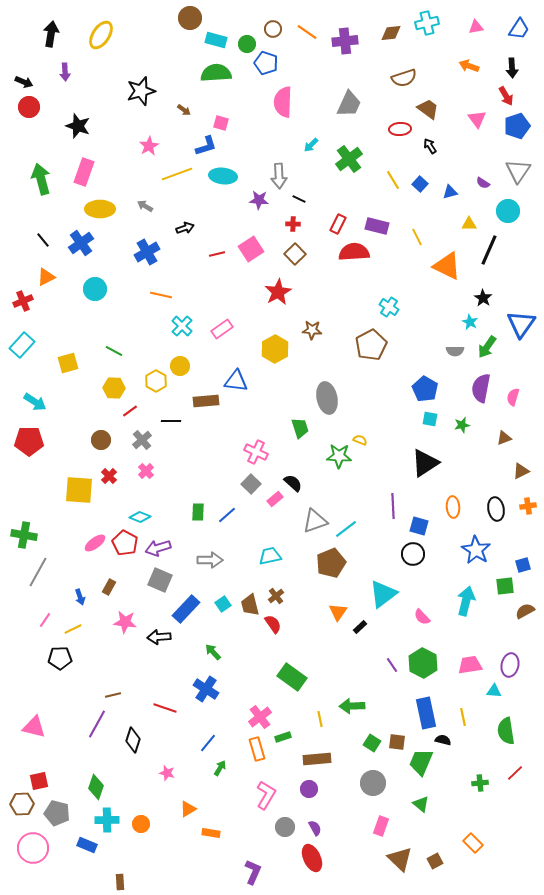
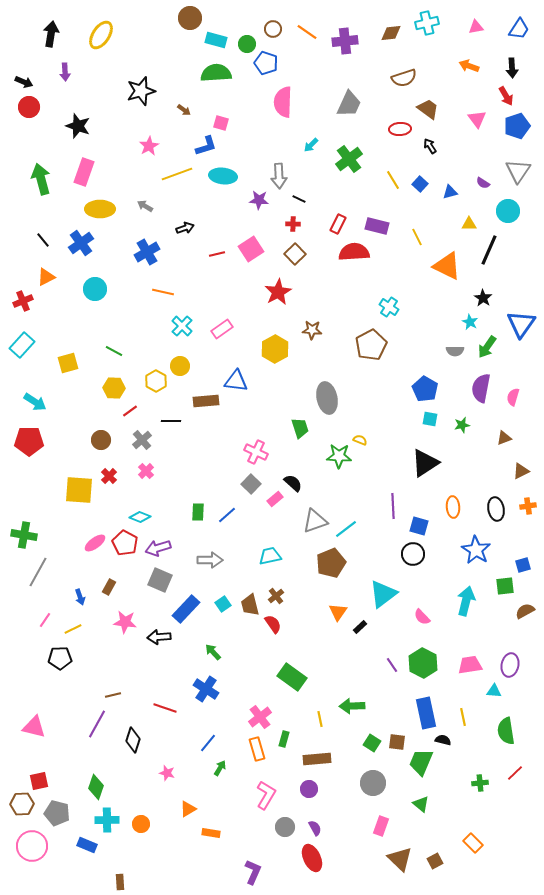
orange line at (161, 295): moved 2 px right, 3 px up
green rectangle at (283, 737): moved 1 px right, 2 px down; rotated 56 degrees counterclockwise
pink circle at (33, 848): moved 1 px left, 2 px up
